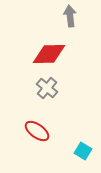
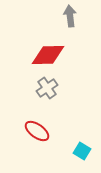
red diamond: moved 1 px left, 1 px down
gray cross: rotated 15 degrees clockwise
cyan square: moved 1 px left
